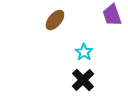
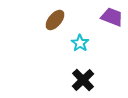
purple trapezoid: moved 2 px down; rotated 130 degrees clockwise
cyan star: moved 4 px left, 9 px up
